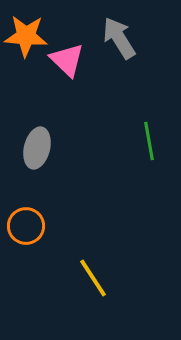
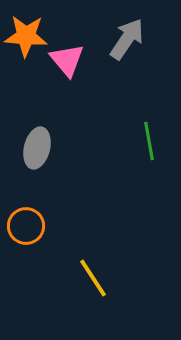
gray arrow: moved 8 px right, 1 px down; rotated 66 degrees clockwise
pink triangle: rotated 6 degrees clockwise
